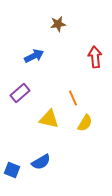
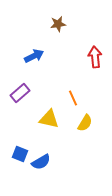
blue square: moved 8 px right, 16 px up
